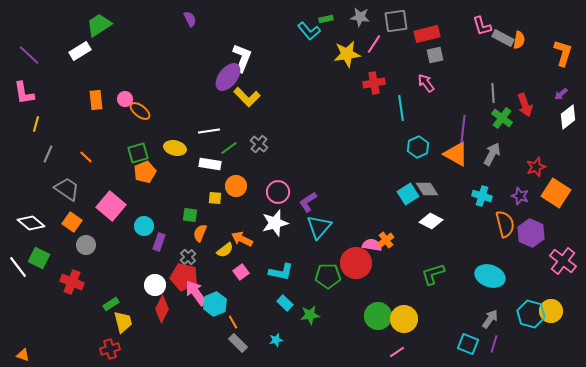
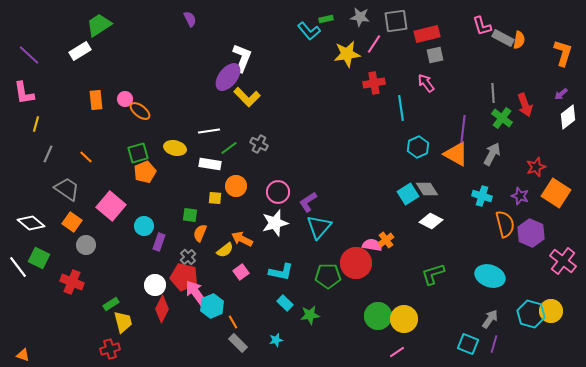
gray cross at (259, 144): rotated 12 degrees counterclockwise
cyan hexagon at (215, 304): moved 3 px left, 2 px down
